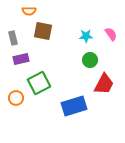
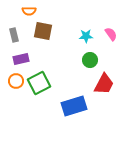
gray rectangle: moved 1 px right, 3 px up
orange circle: moved 17 px up
